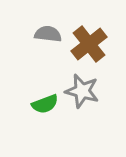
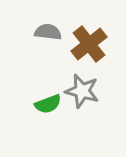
gray semicircle: moved 2 px up
green semicircle: moved 3 px right
